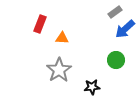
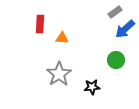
red rectangle: rotated 18 degrees counterclockwise
gray star: moved 4 px down
